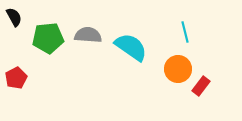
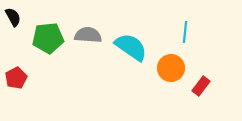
black semicircle: moved 1 px left
cyan line: rotated 20 degrees clockwise
orange circle: moved 7 px left, 1 px up
